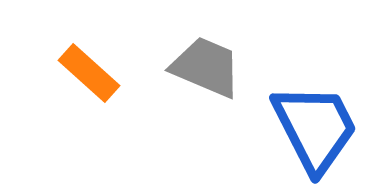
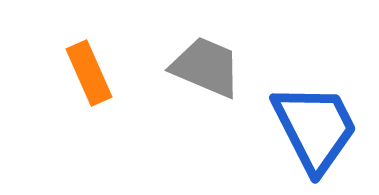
orange rectangle: rotated 24 degrees clockwise
